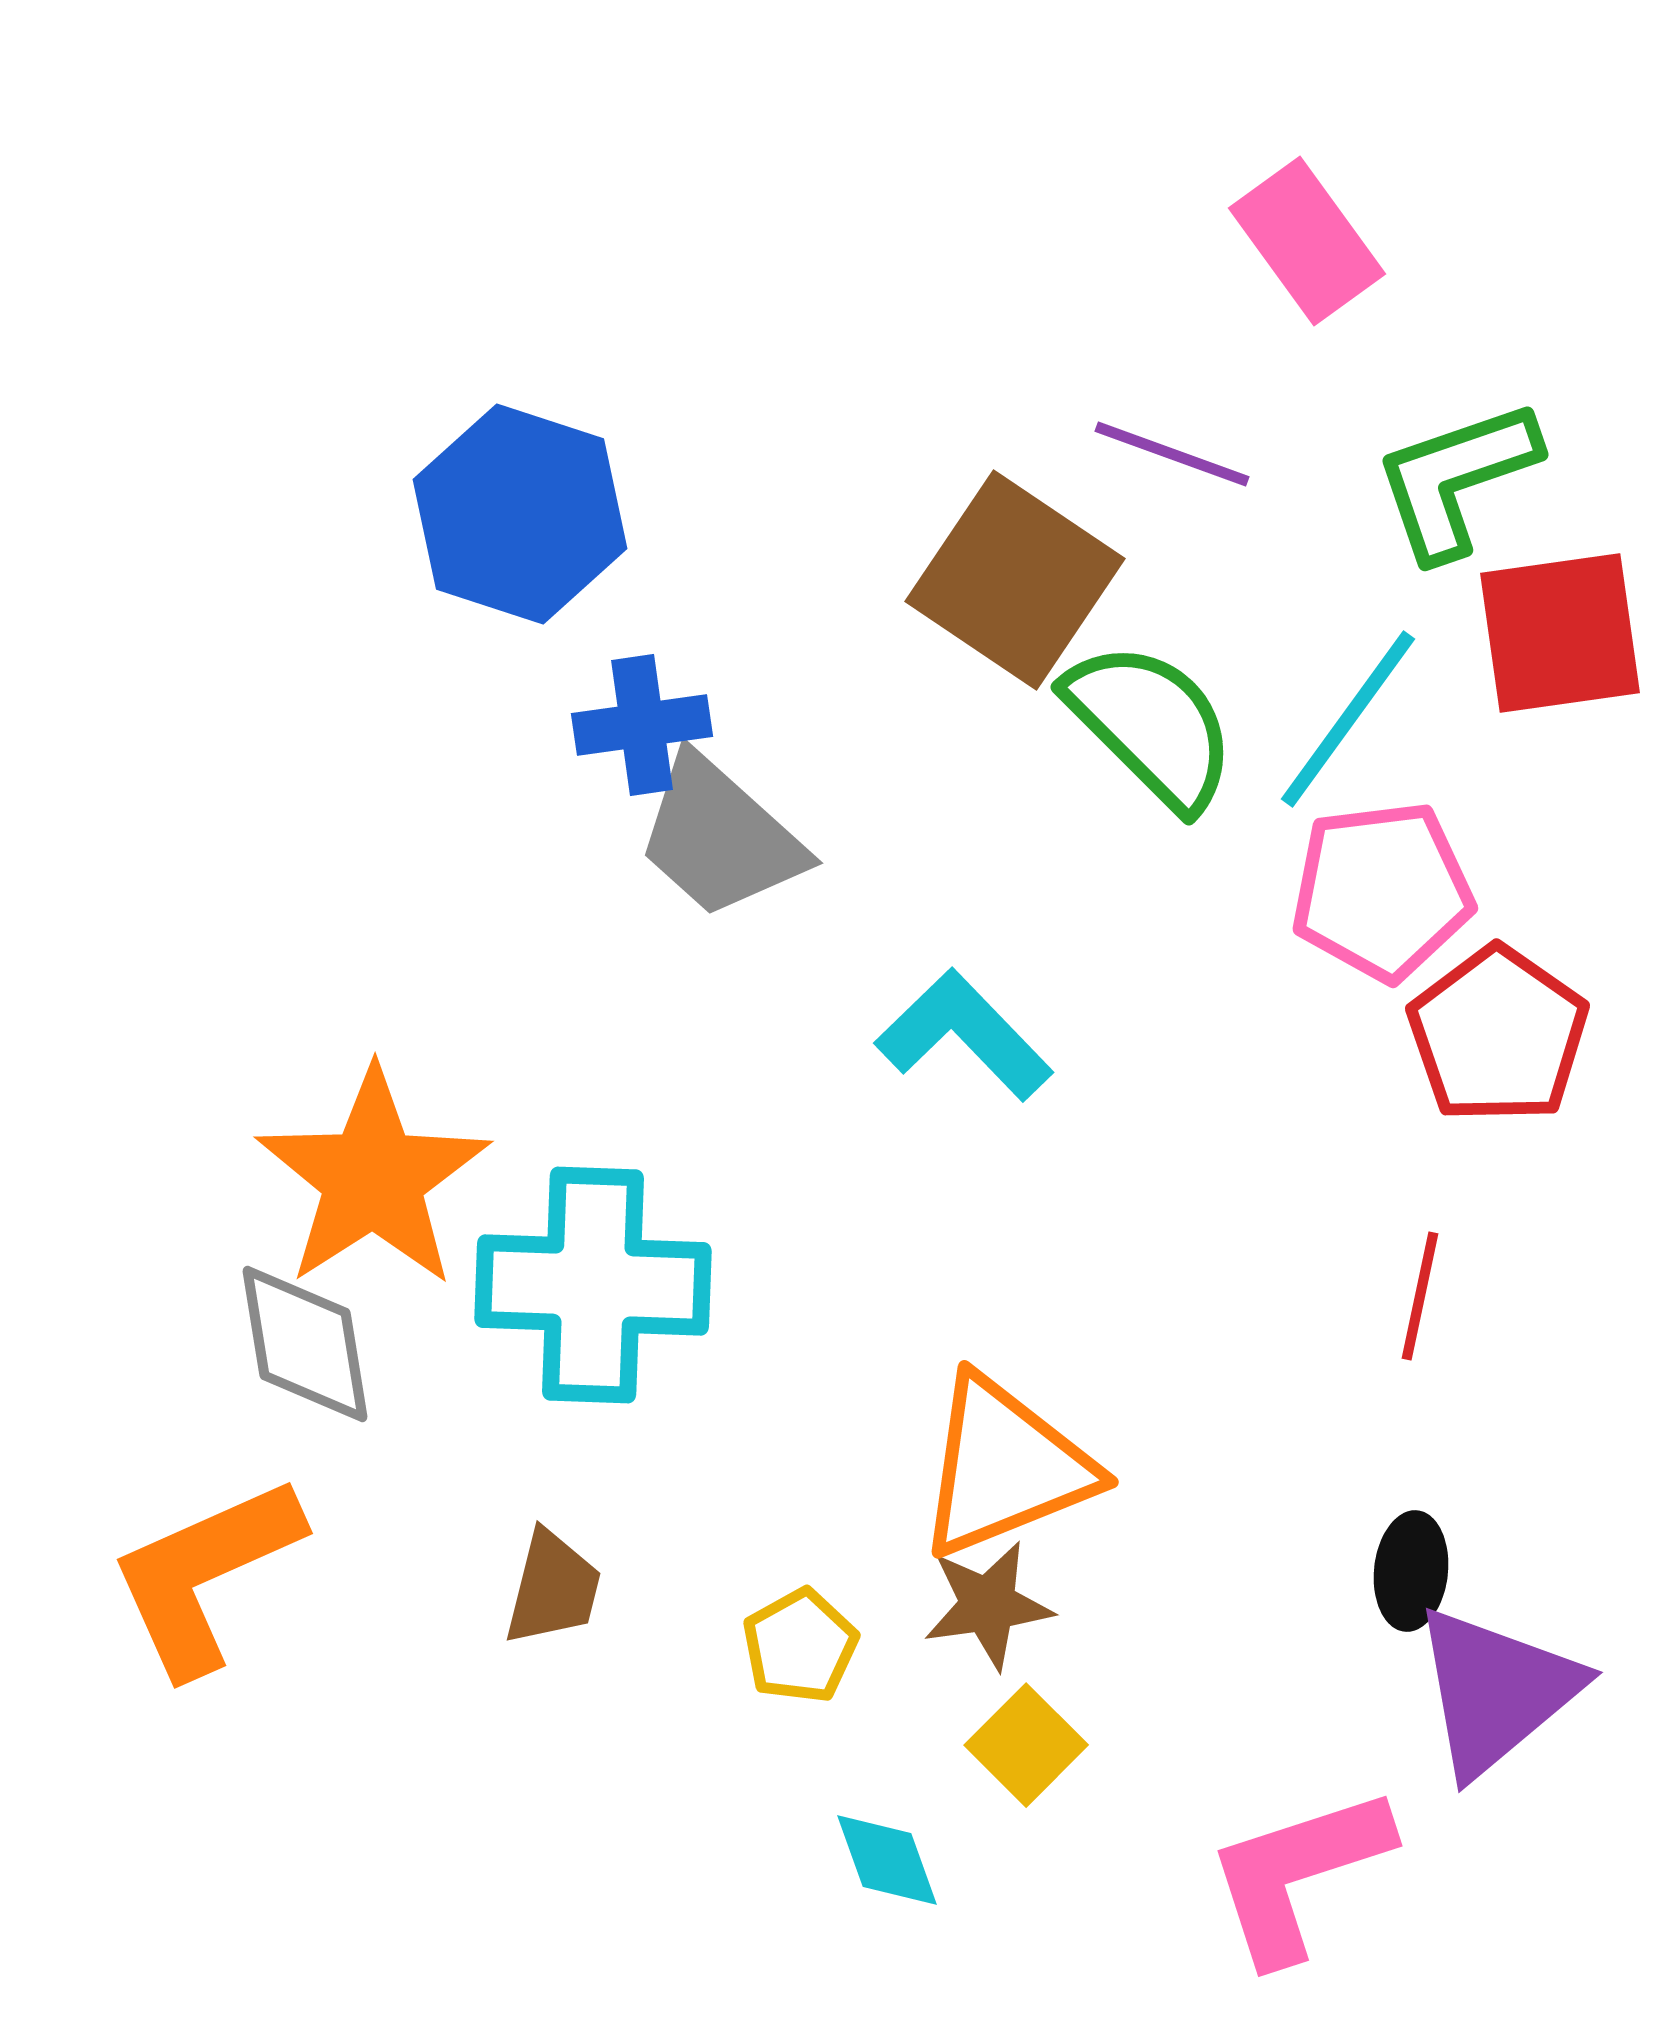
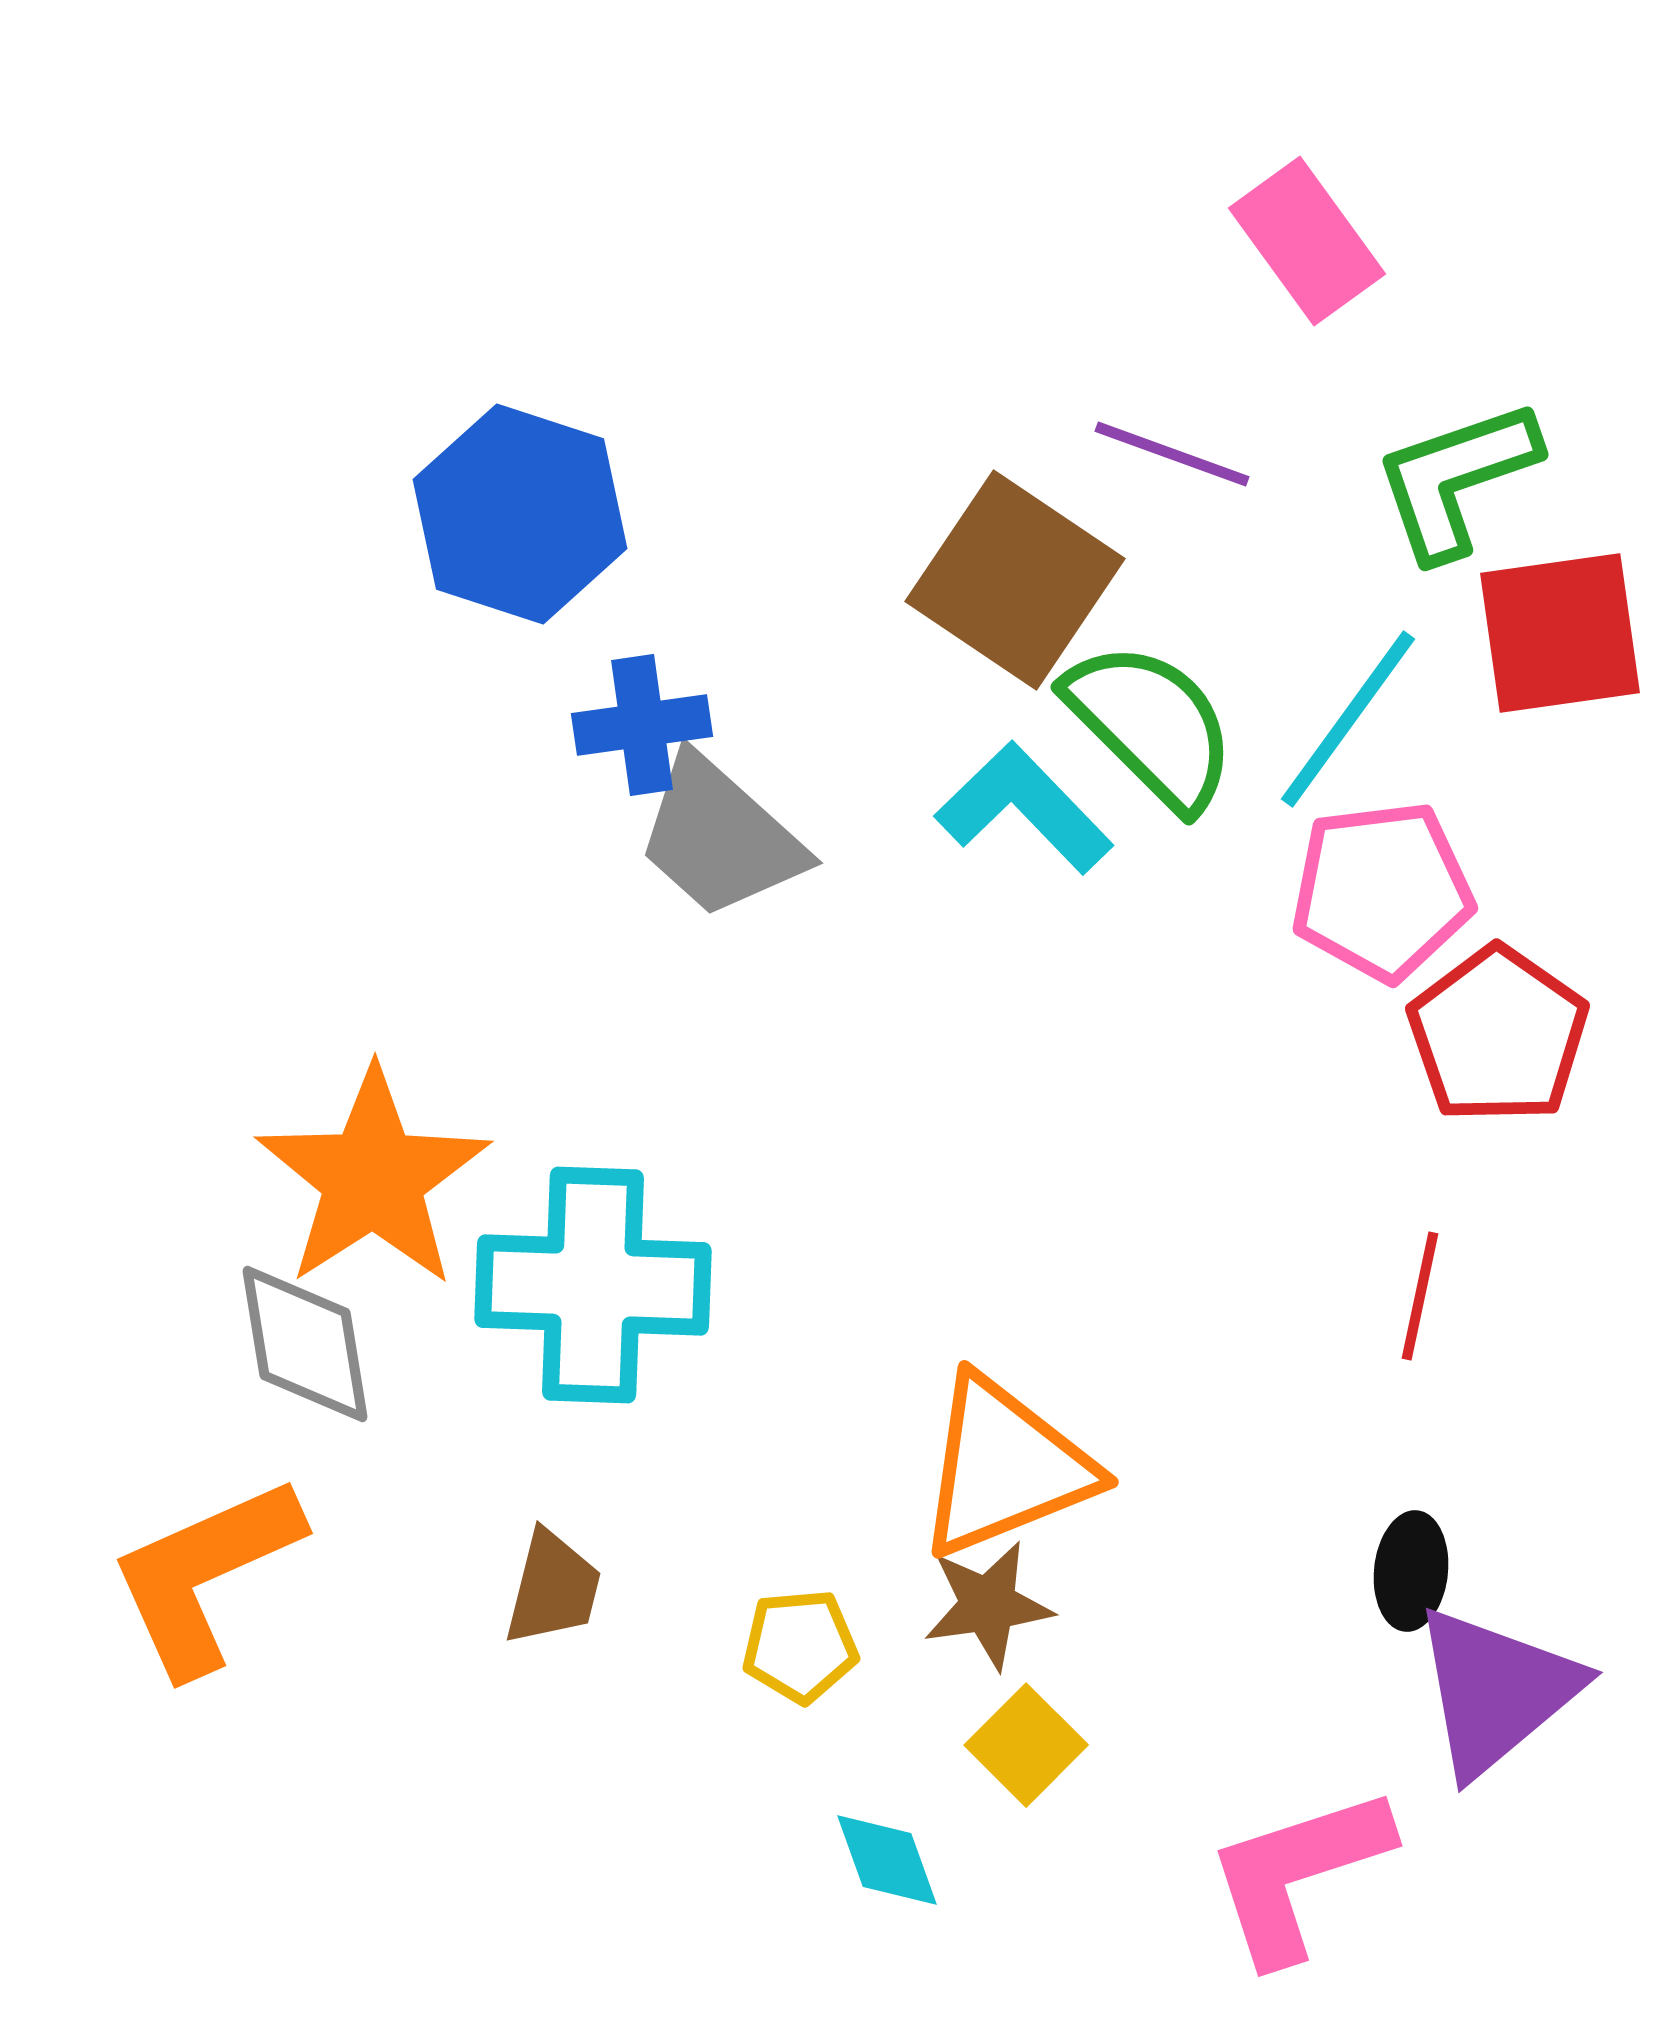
cyan L-shape: moved 60 px right, 227 px up
yellow pentagon: rotated 24 degrees clockwise
